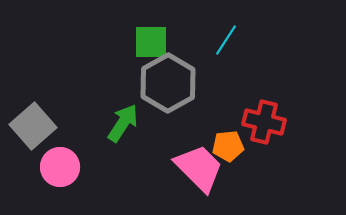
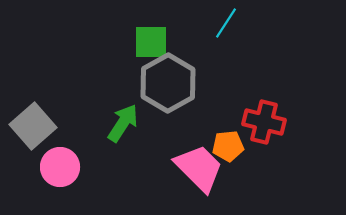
cyan line: moved 17 px up
